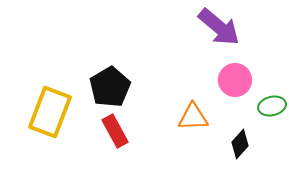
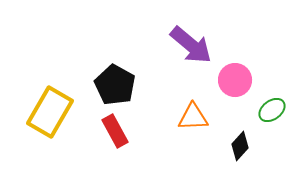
purple arrow: moved 28 px left, 18 px down
black pentagon: moved 5 px right, 2 px up; rotated 12 degrees counterclockwise
green ellipse: moved 4 px down; rotated 24 degrees counterclockwise
yellow rectangle: rotated 9 degrees clockwise
black diamond: moved 2 px down
